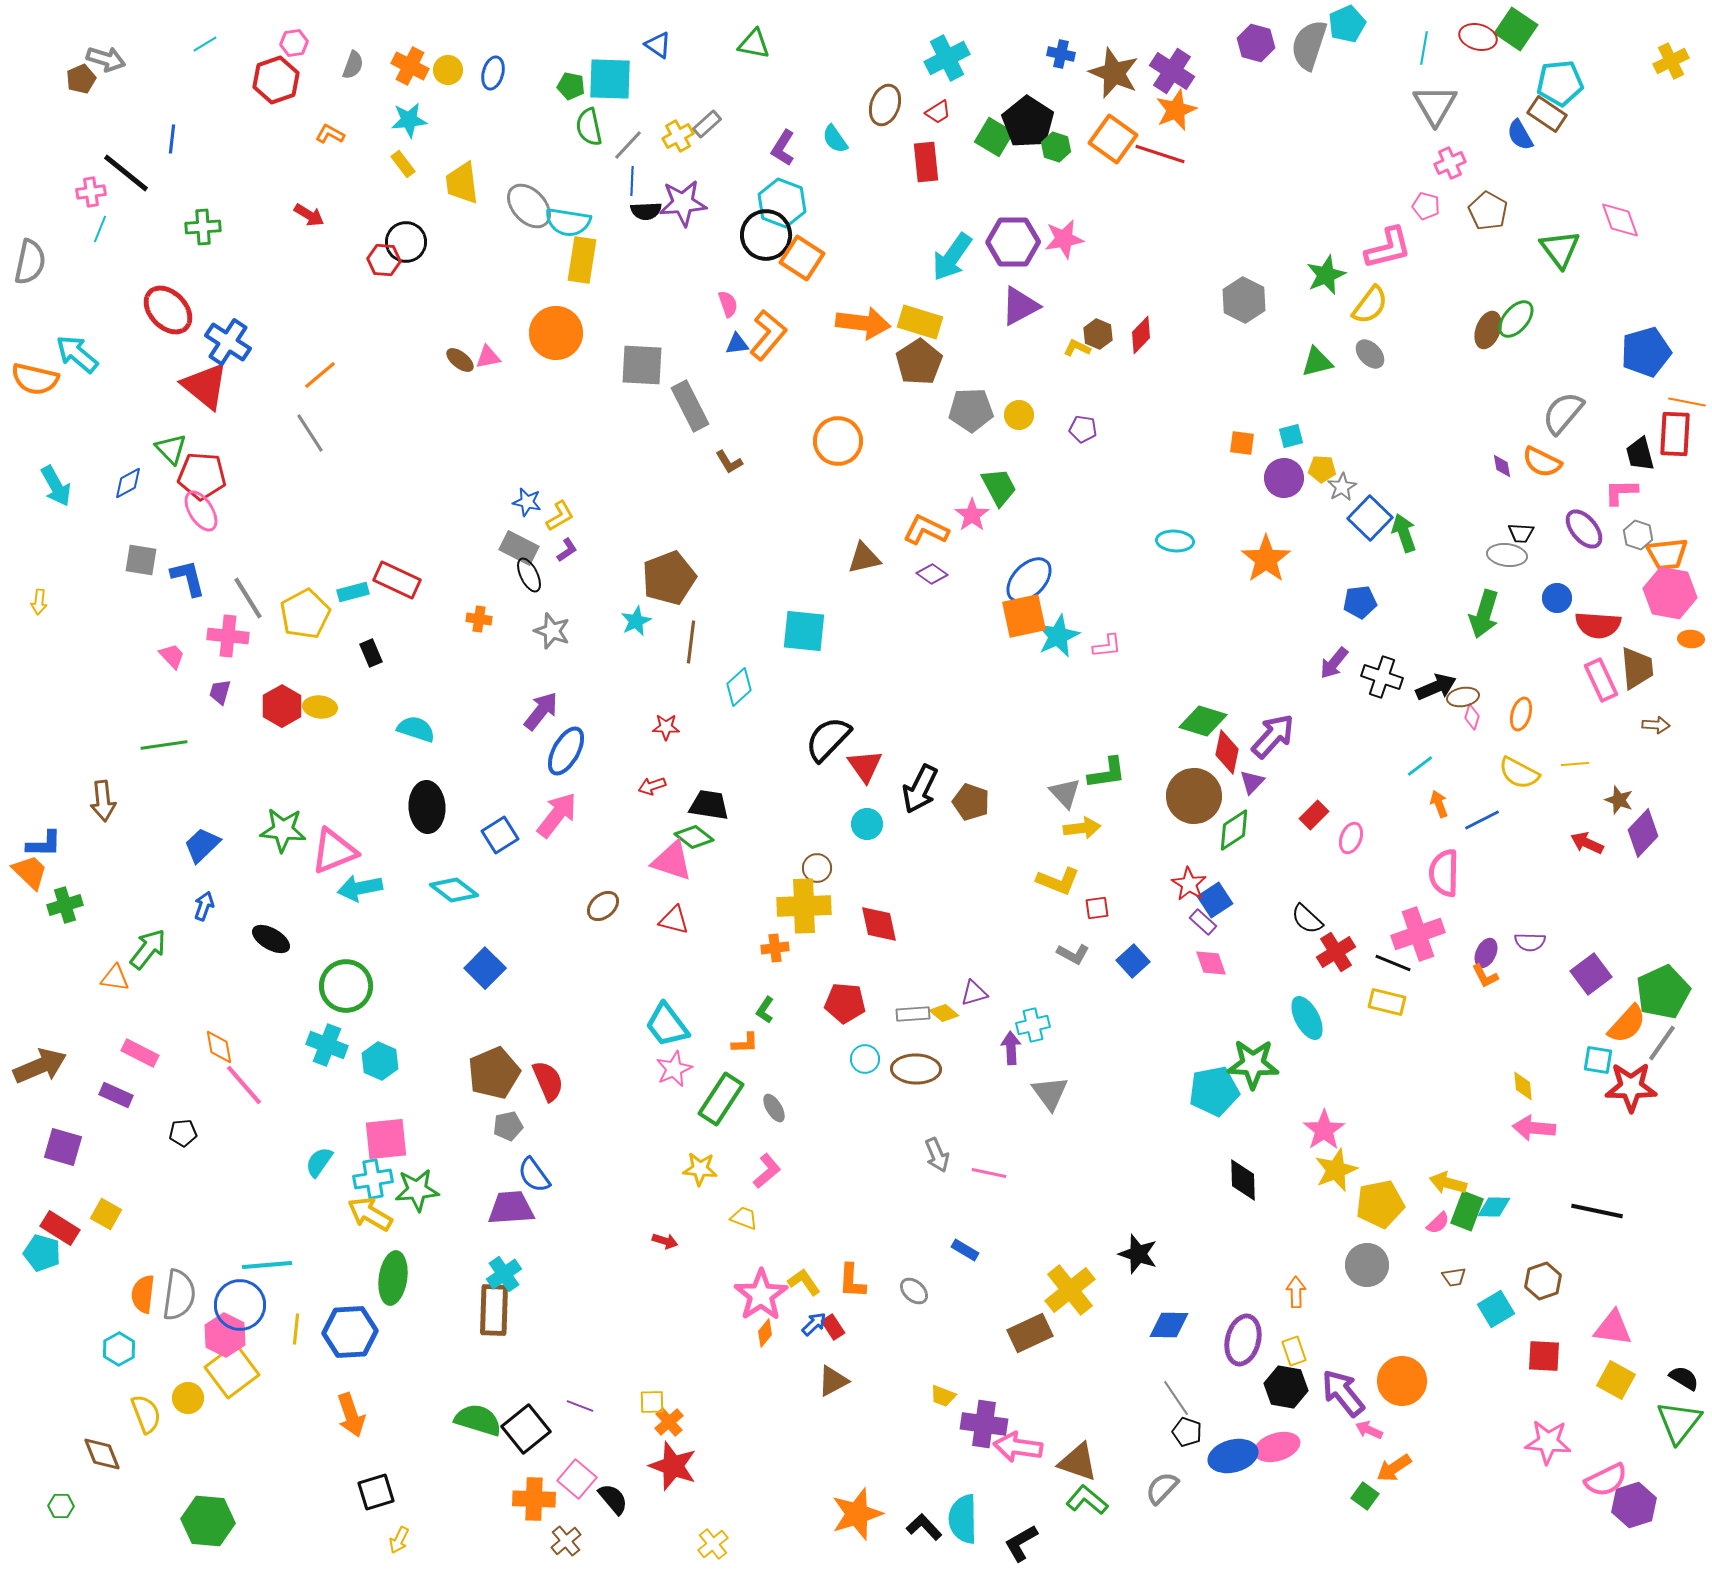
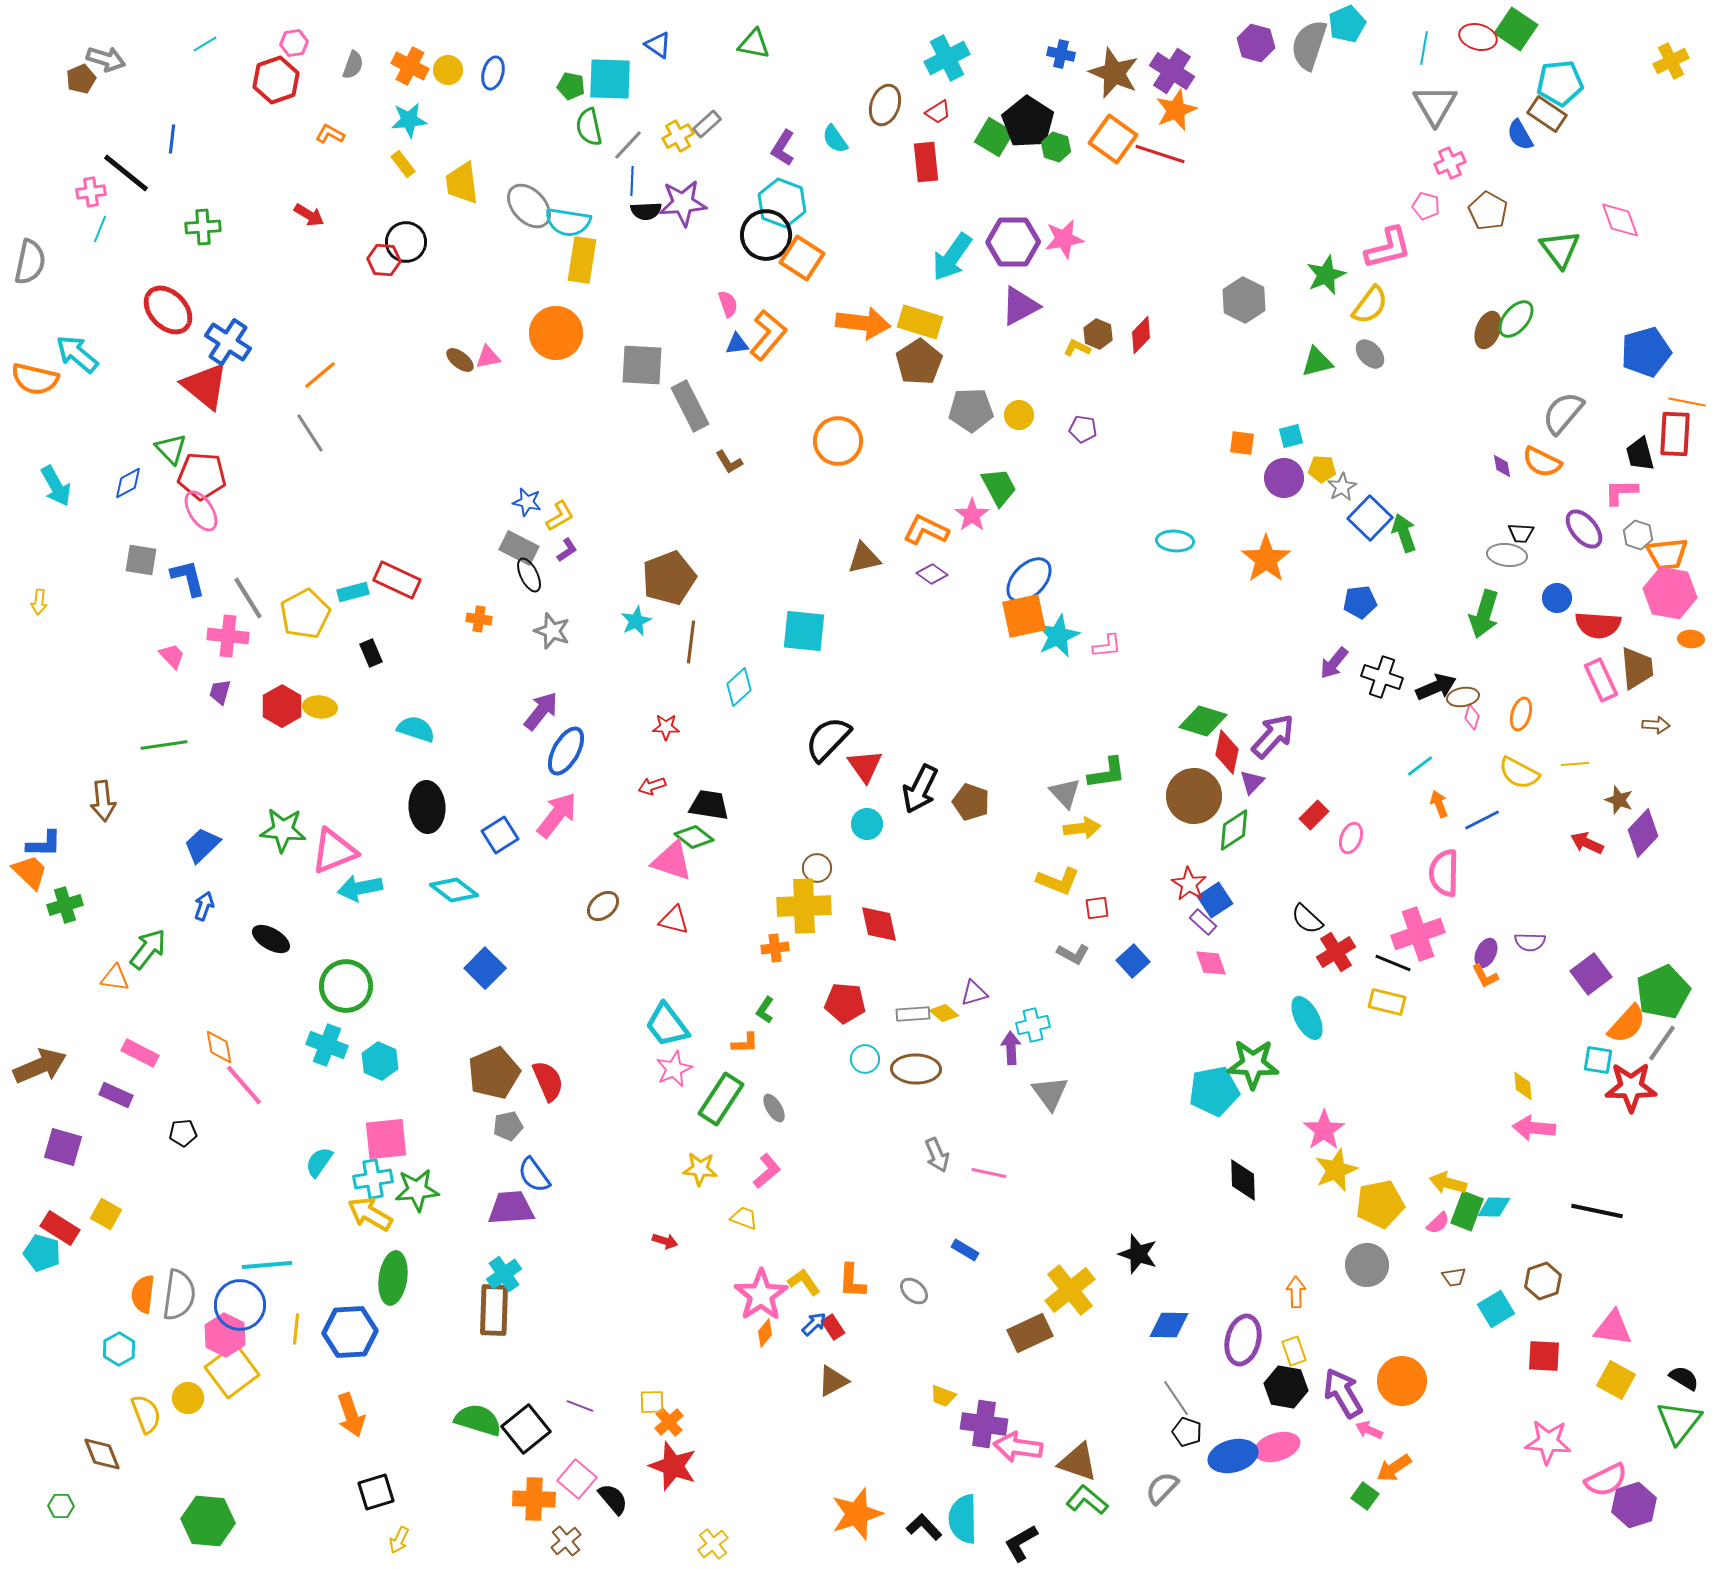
purple arrow at (1343, 1393): rotated 9 degrees clockwise
